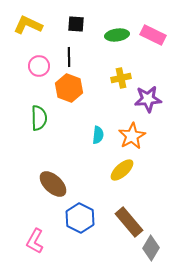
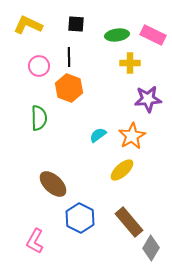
yellow cross: moved 9 px right, 15 px up; rotated 12 degrees clockwise
cyan semicircle: rotated 132 degrees counterclockwise
